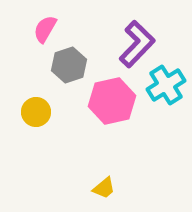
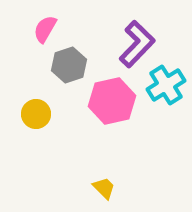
yellow circle: moved 2 px down
yellow trapezoid: rotated 95 degrees counterclockwise
